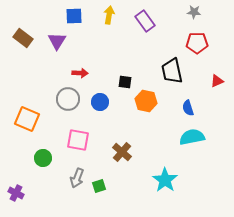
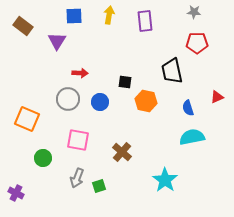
purple rectangle: rotated 30 degrees clockwise
brown rectangle: moved 12 px up
red triangle: moved 16 px down
